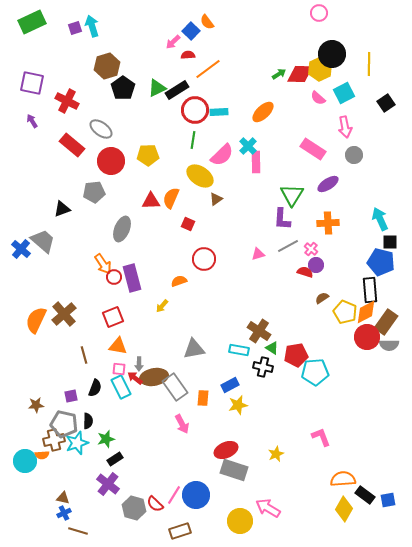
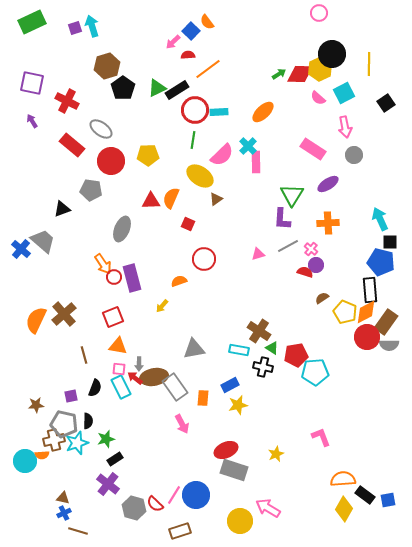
gray pentagon at (94, 192): moved 3 px left, 2 px up; rotated 15 degrees clockwise
